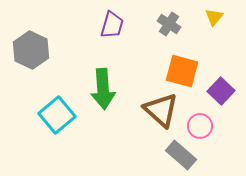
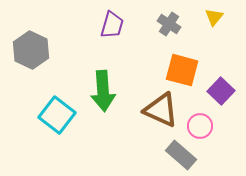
orange square: moved 1 px up
green arrow: moved 2 px down
brown triangle: rotated 18 degrees counterclockwise
cyan square: rotated 12 degrees counterclockwise
